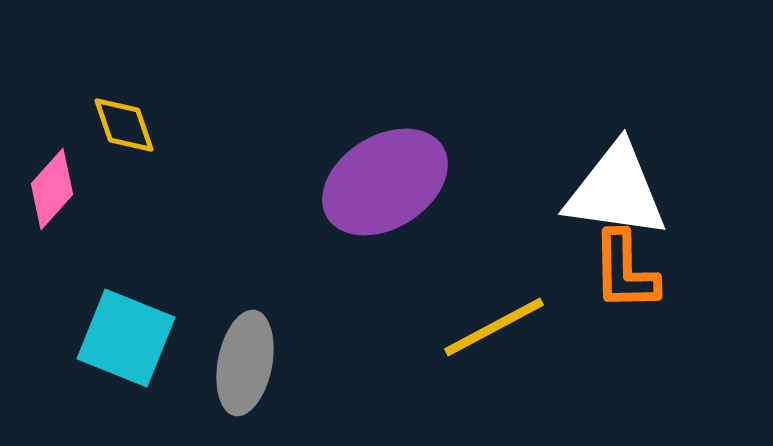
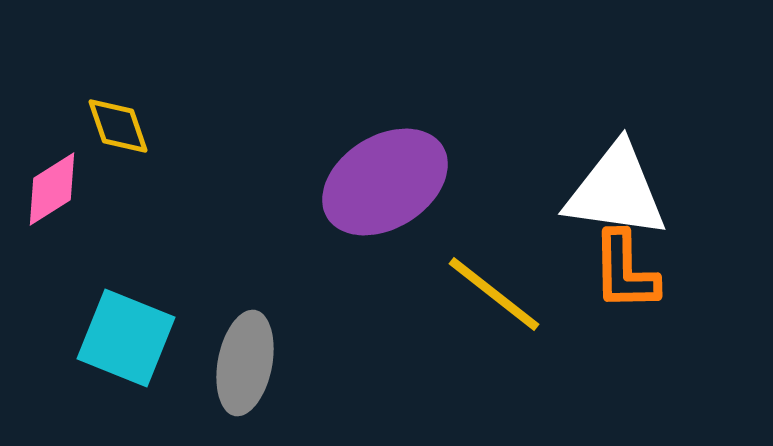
yellow diamond: moved 6 px left, 1 px down
pink diamond: rotated 16 degrees clockwise
yellow line: moved 33 px up; rotated 66 degrees clockwise
